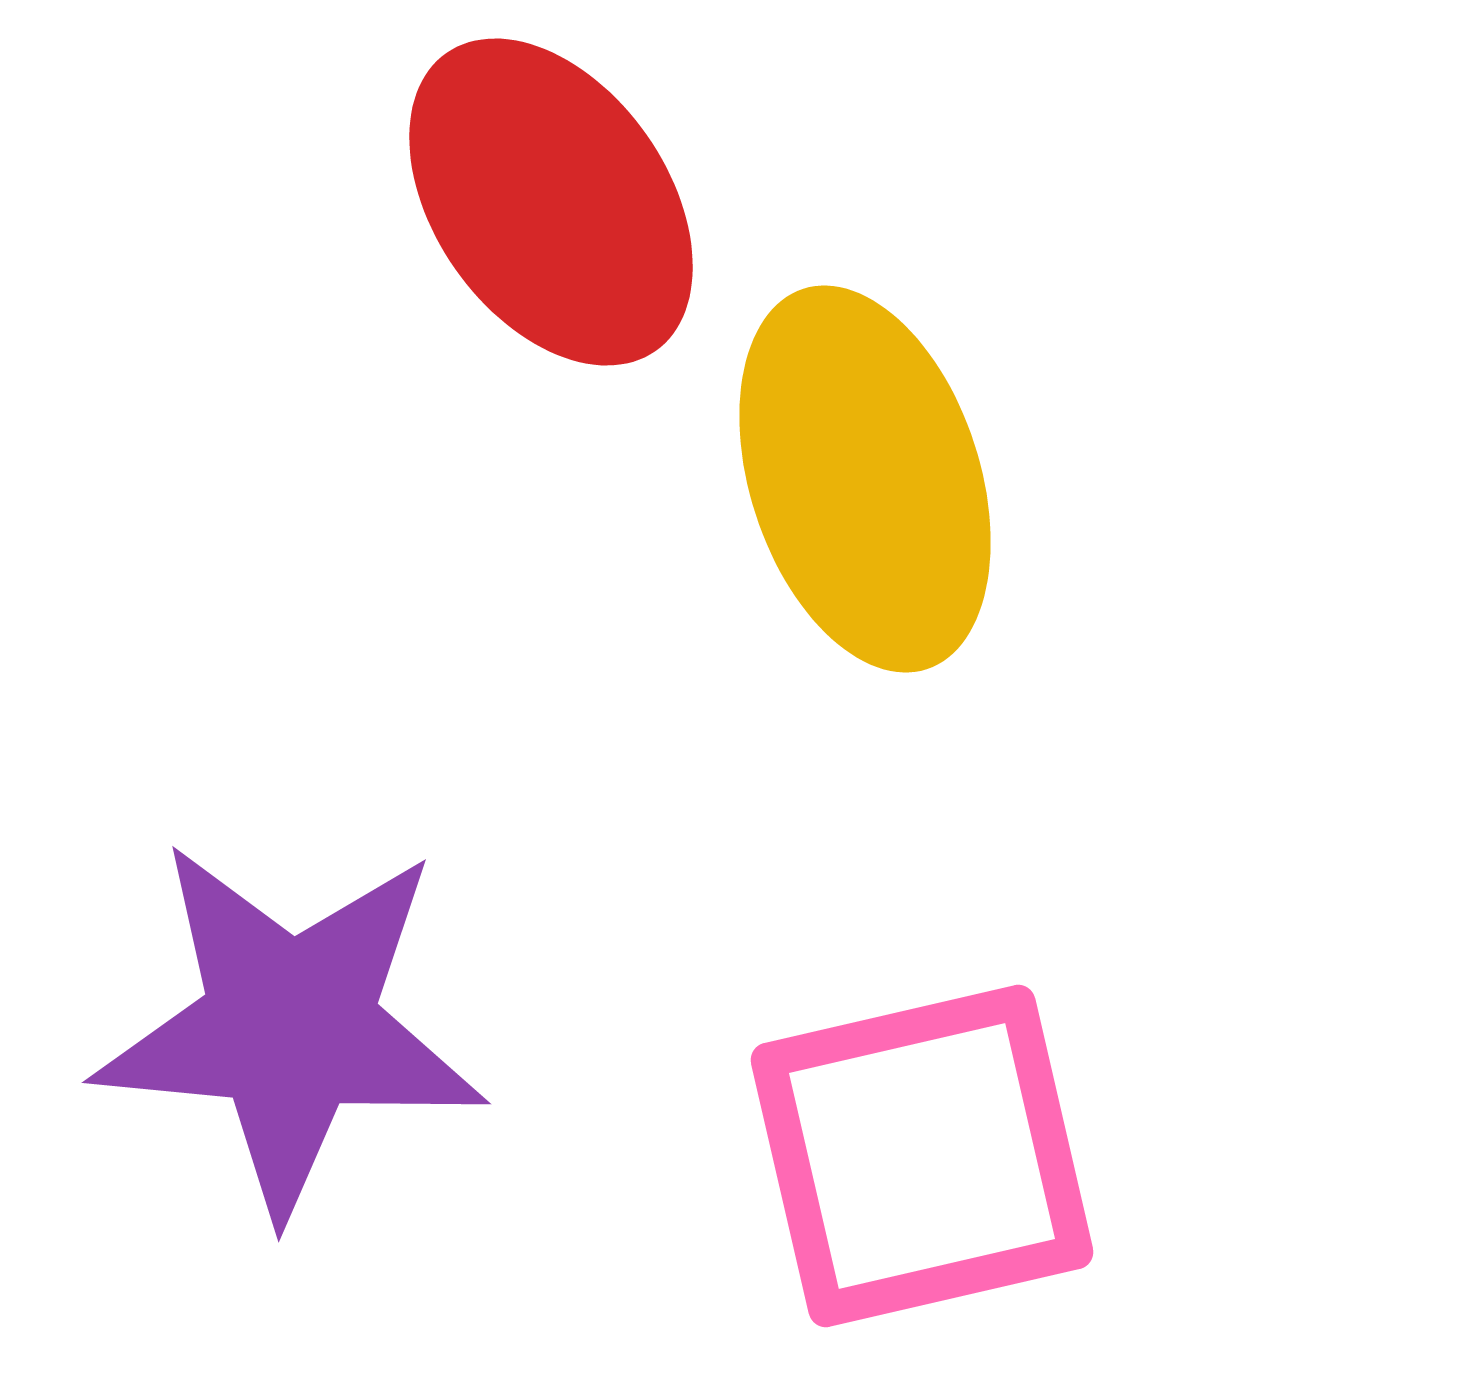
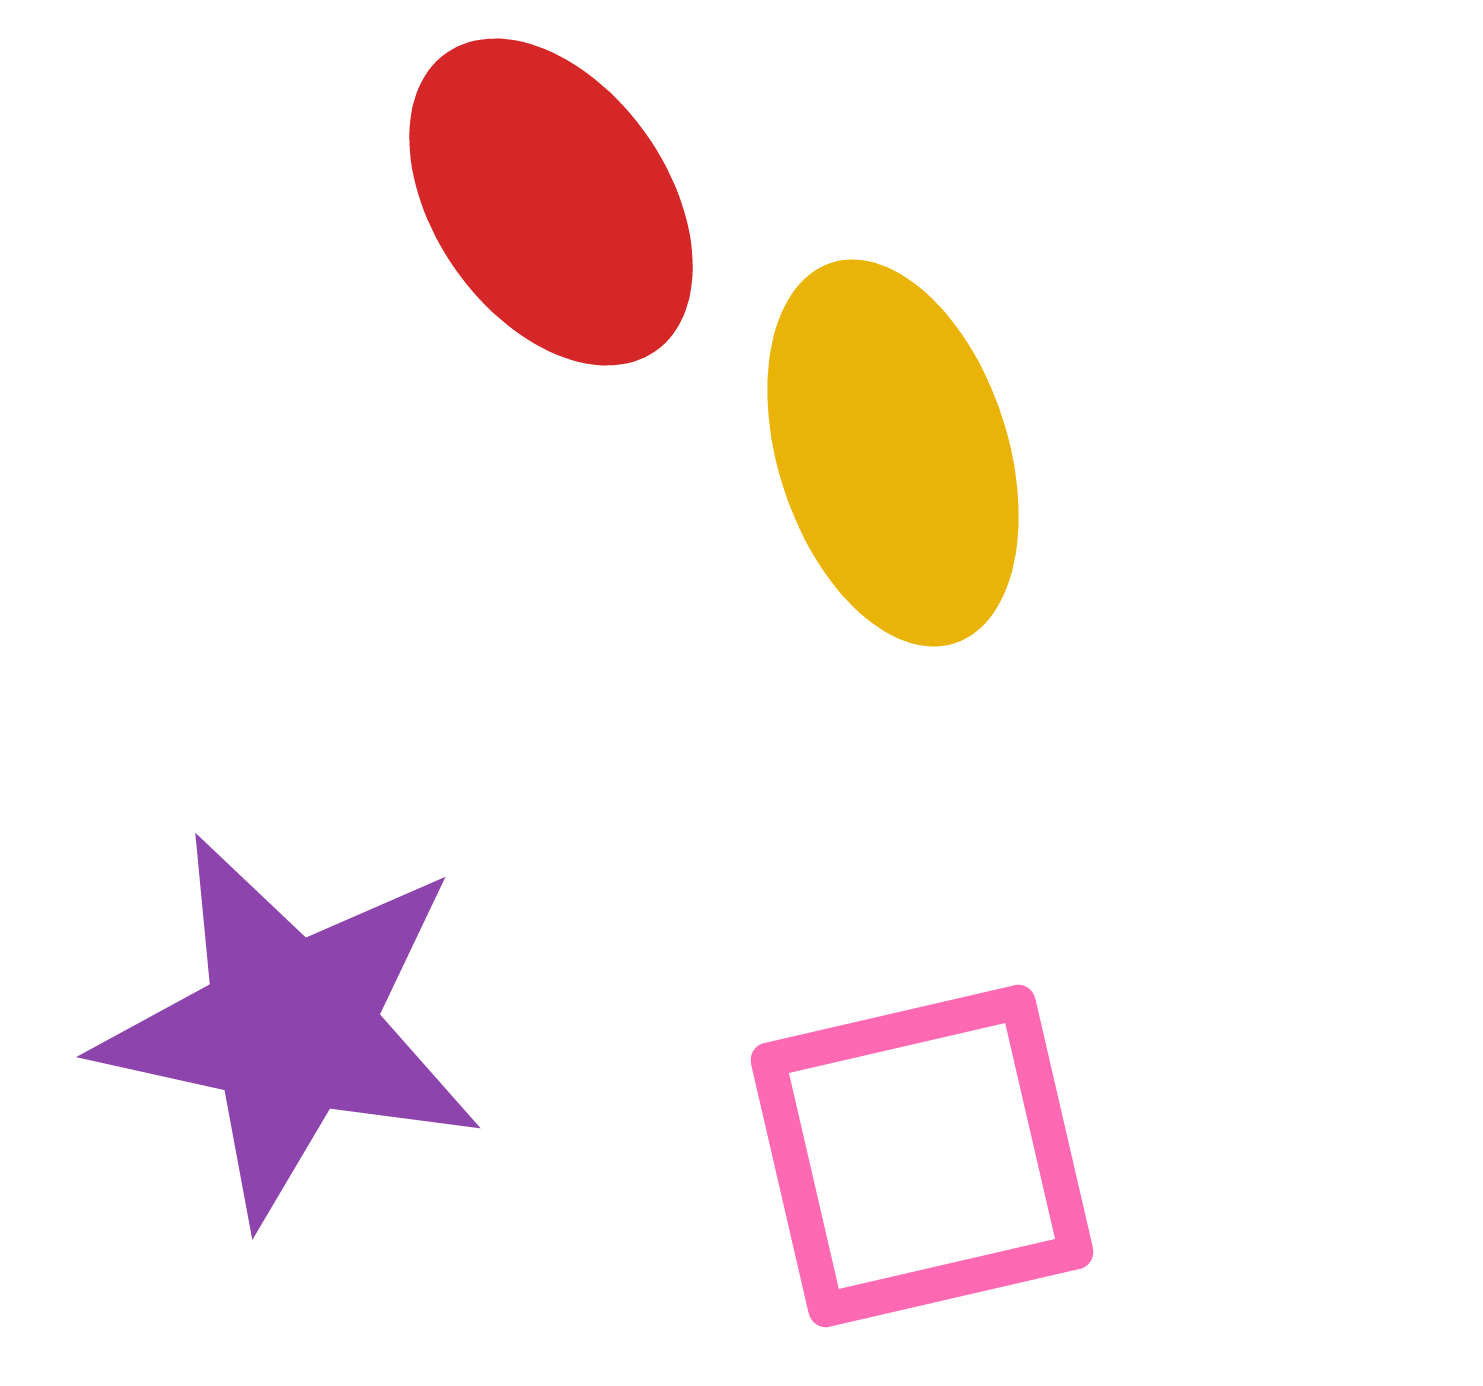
yellow ellipse: moved 28 px right, 26 px up
purple star: rotated 7 degrees clockwise
